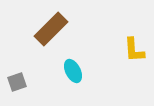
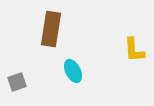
brown rectangle: rotated 36 degrees counterclockwise
